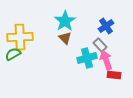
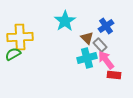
brown triangle: moved 22 px right
pink arrow: rotated 18 degrees counterclockwise
